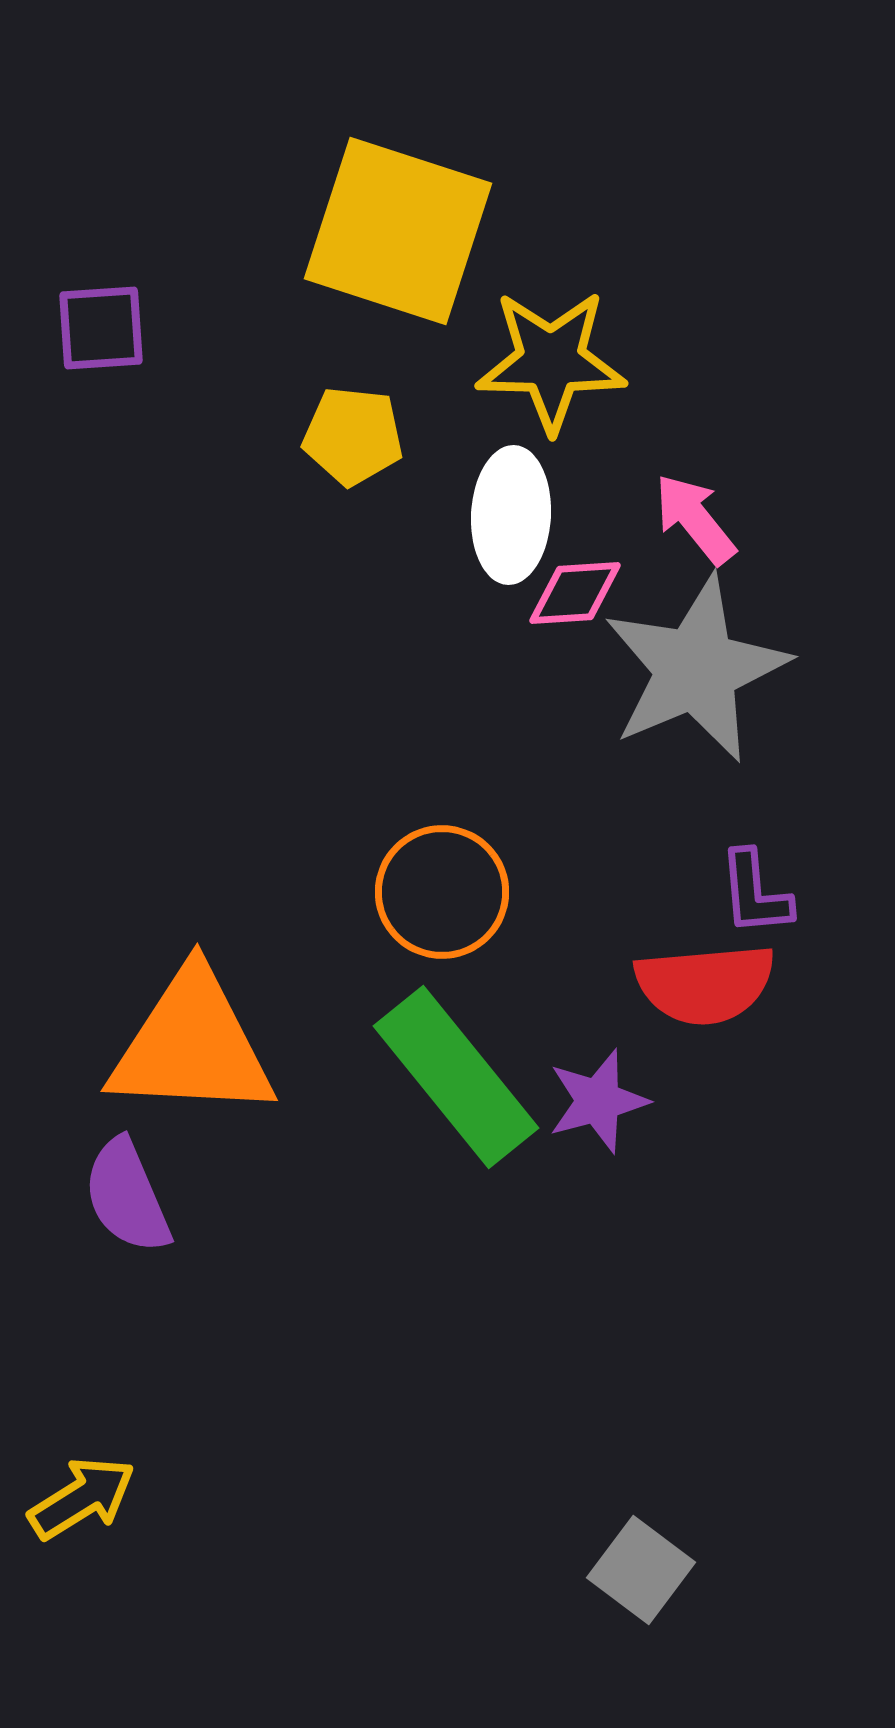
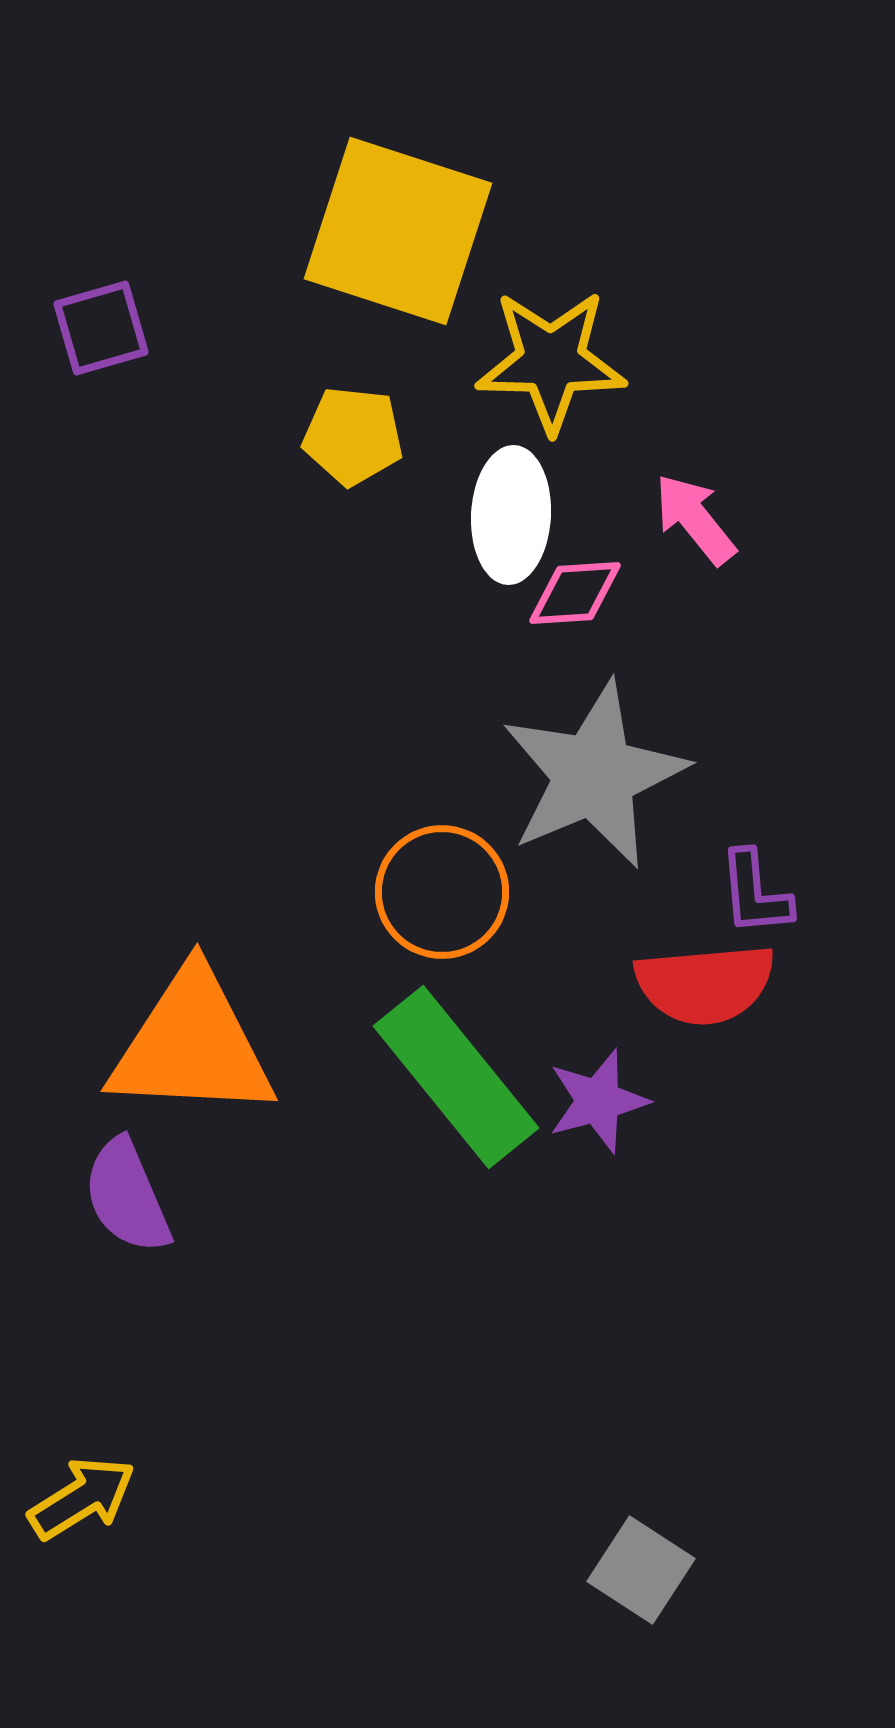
purple square: rotated 12 degrees counterclockwise
gray star: moved 102 px left, 106 px down
gray square: rotated 4 degrees counterclockwise
